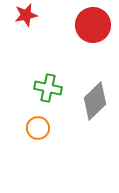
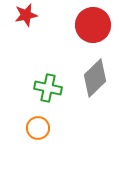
gray diamond: moved 23 px up
